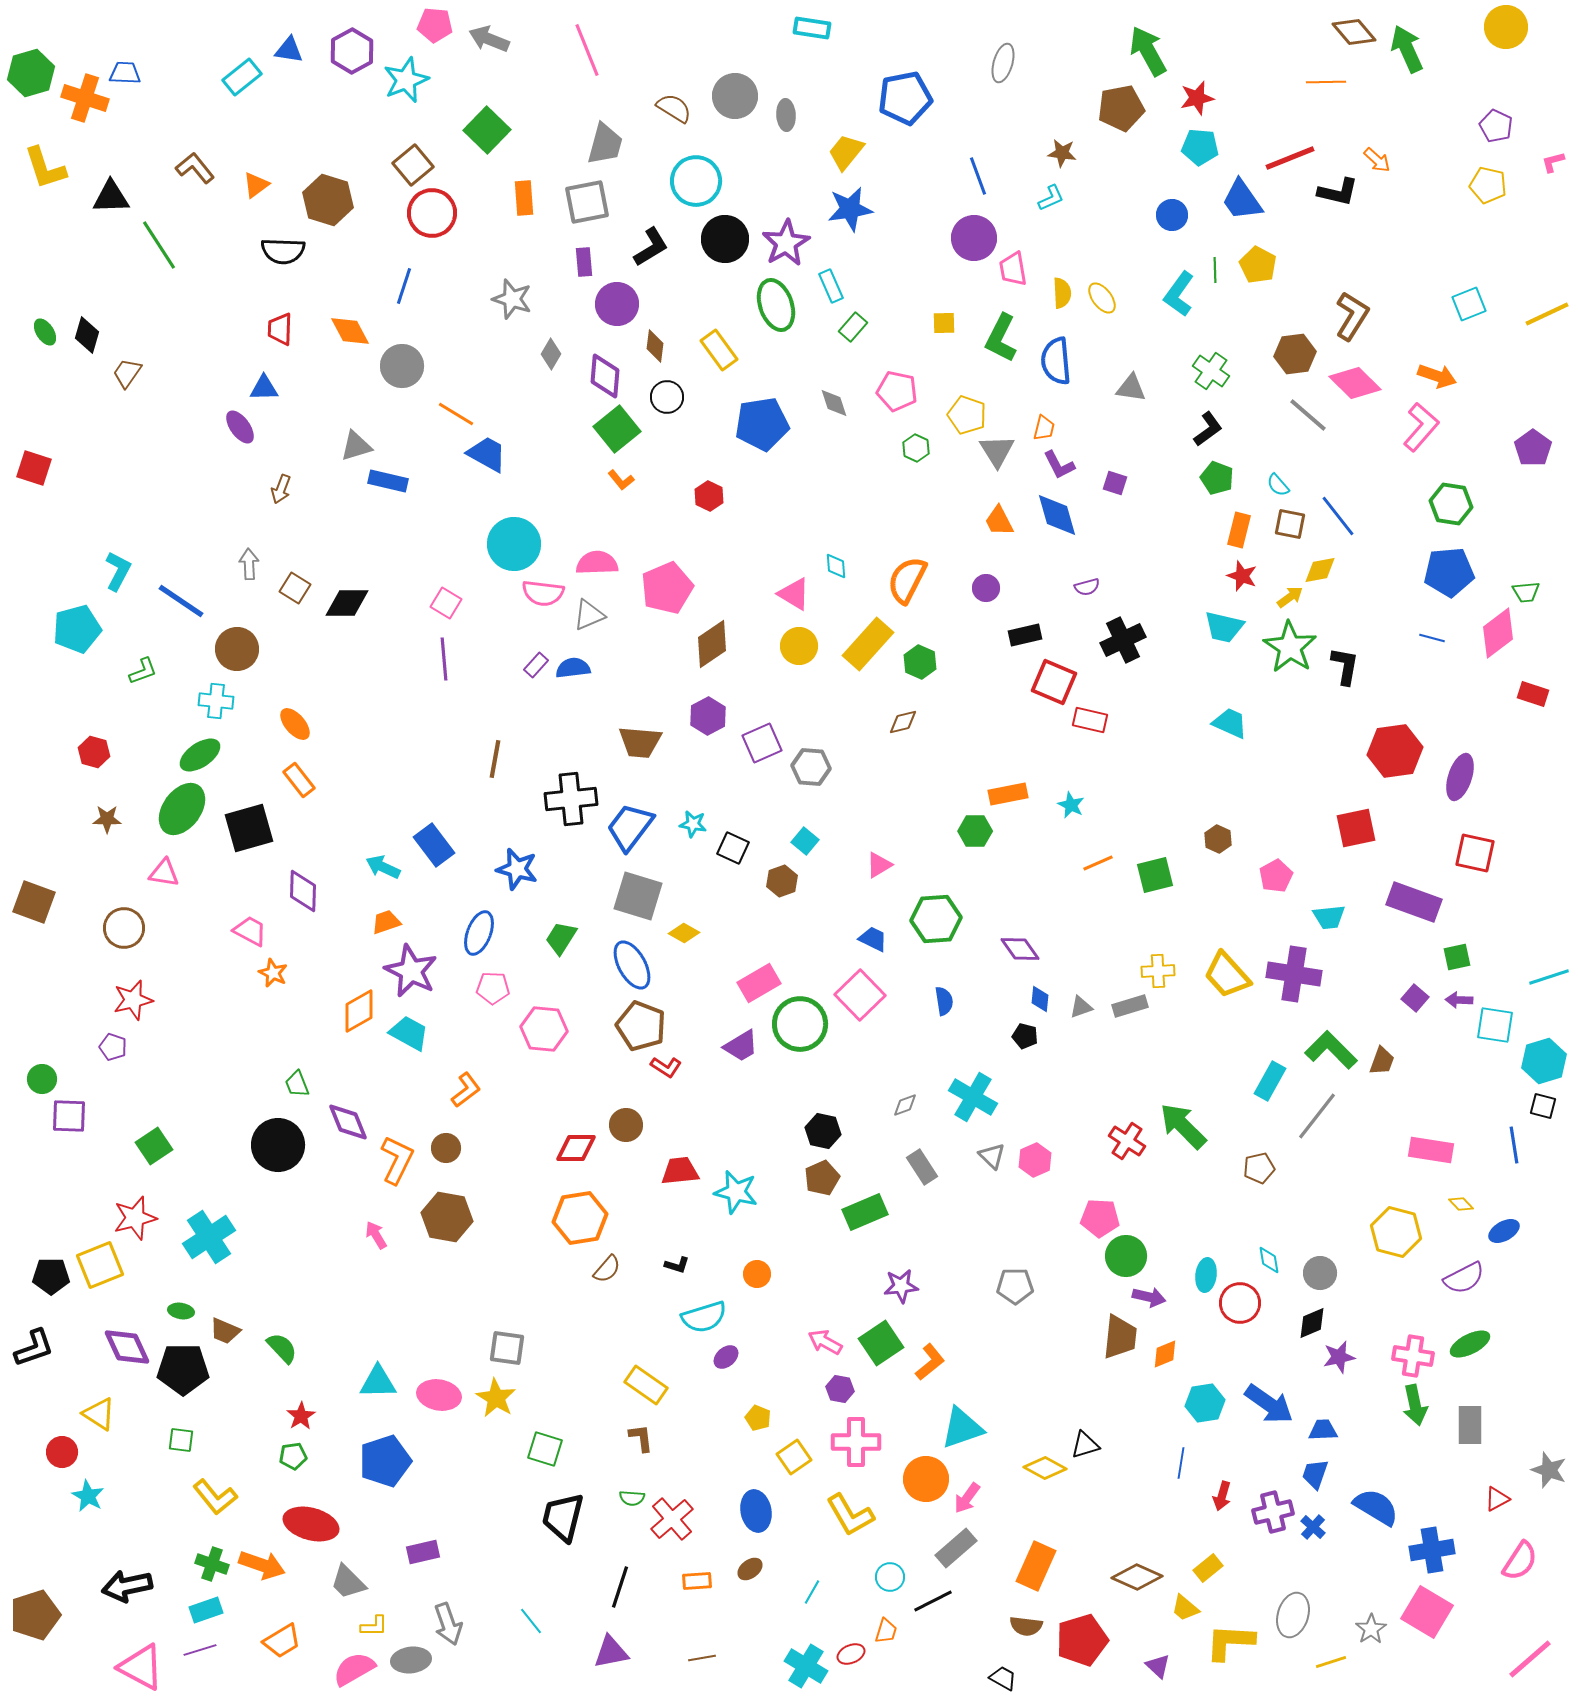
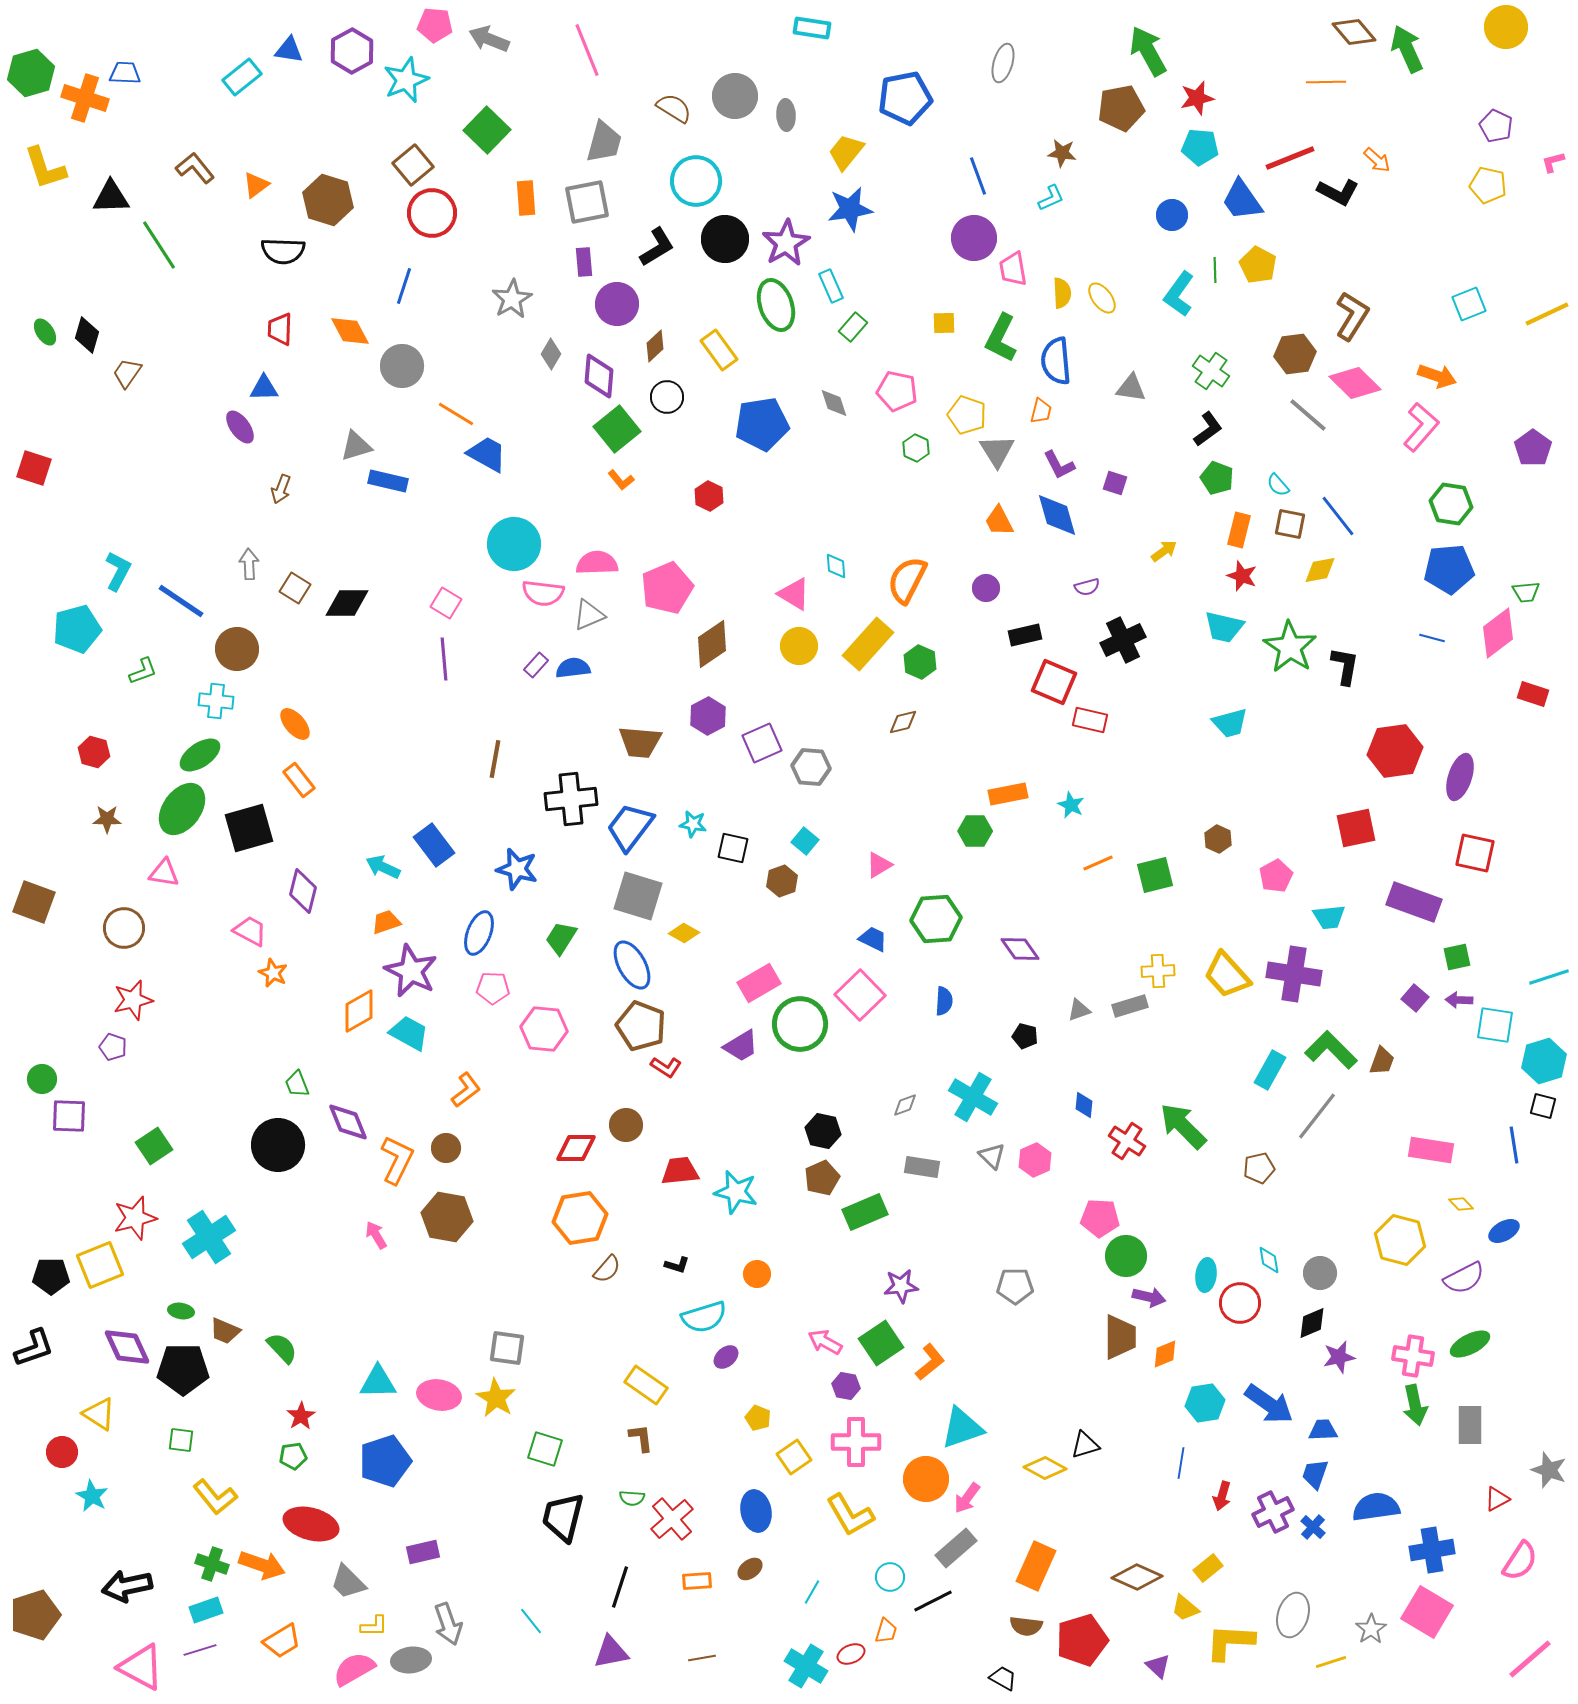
gray trapezoid at (605, 144): moved 1 px left, 2 px up
black L-shape at (1338, 192): rotated 15 degrees clockwise
orange rectangle at (524, 198): moved 2 px right
black L-shape at (651, 247): moved 6 px right
gray star at (512, 299): rotated 24 degrees clockwise
brown diamond at (655, 346): rotated 40 degrees clockwise
purple diamond at (605, 376): moved 6 px left
orange trapezoid at (1044, 428): moved 3 px left, 17 px up
blue pentagon at (1449, 572): moved 3 px up
yellow arrow at (1290, 597): moved 126 px left, 46 px up
cyan trapezoid at (1230, 723): rotated 141 degrees clockwise
black square at (733, 848): rotated 12 degrees counterclockwise
purple diamond at (303, 891): rotated 12 degrees clockwise
blue diamond at (1040, 999): moved 44 px right, 106 px down
blue semicircle at (944, 1001): rotated 12 degrees clockwise
gray triangle at (1081, 1007): moved 2 px left, 3 px down
cyan rectangle at (1270, 1081): moved 11 px up
gray rectangle at (922, 1167): rotated 48 degrees counterclockwise
yellow hexagon at (1396, 1232): moved 4 px right, 8 px down
brown trapezoid at (1120, 1337): rotated 6 degrees counterclockwise
purple hexagon at (840, 1389): moved 6 px right, 3 px up
cyan star at (88, 1496): moved 4 px right
blue semicircle at (1376, 1507): rotated 39 degrees counterclockwise
purple cross at (1273, 1512): rotated 12 degrees counterclockwise
